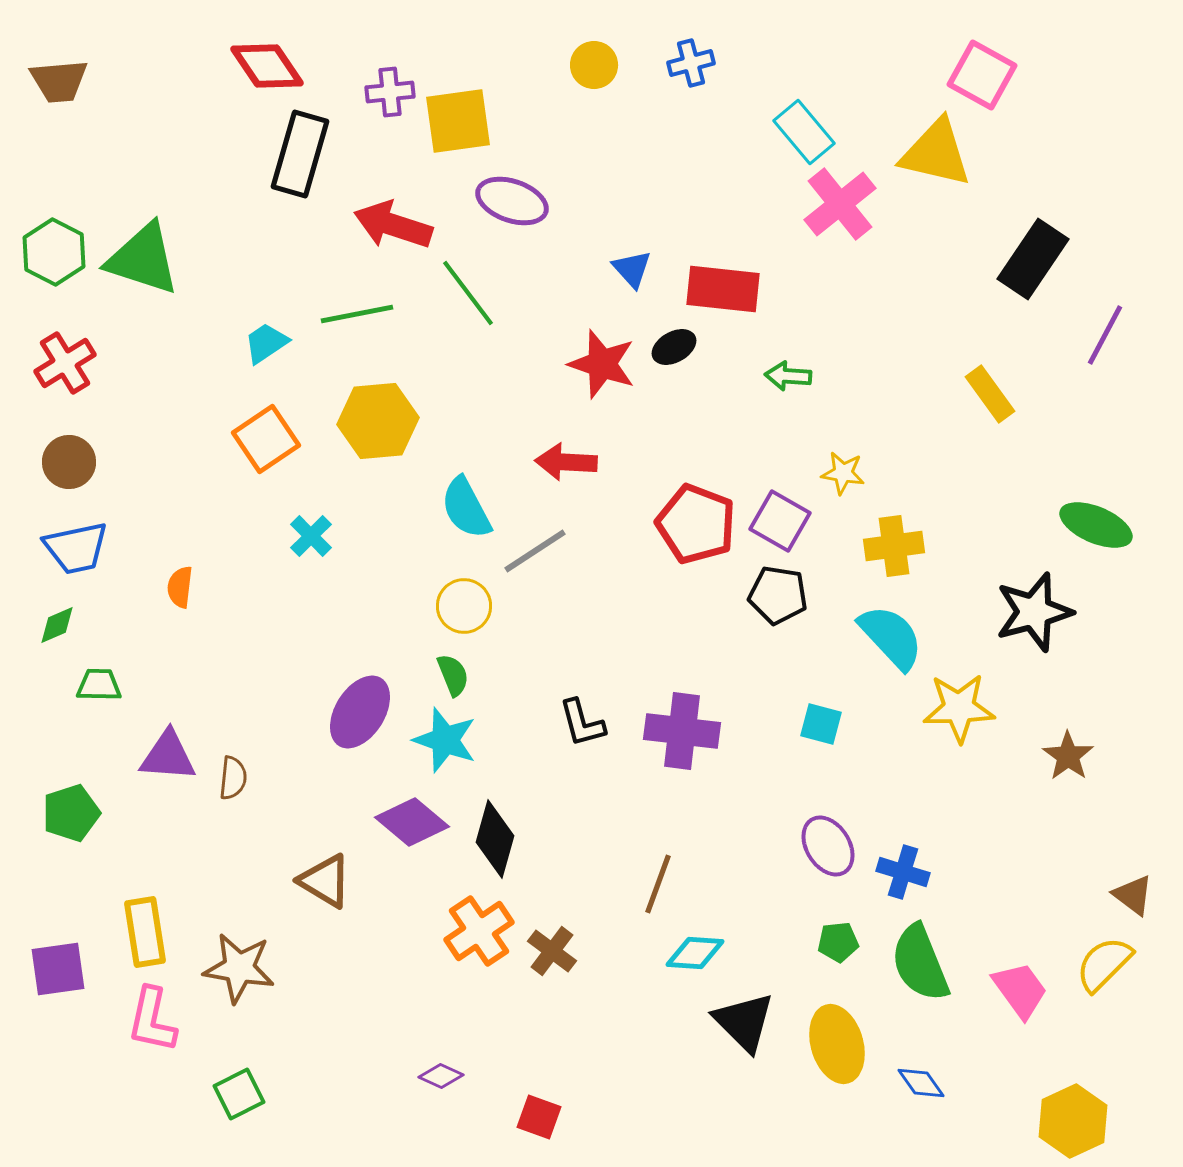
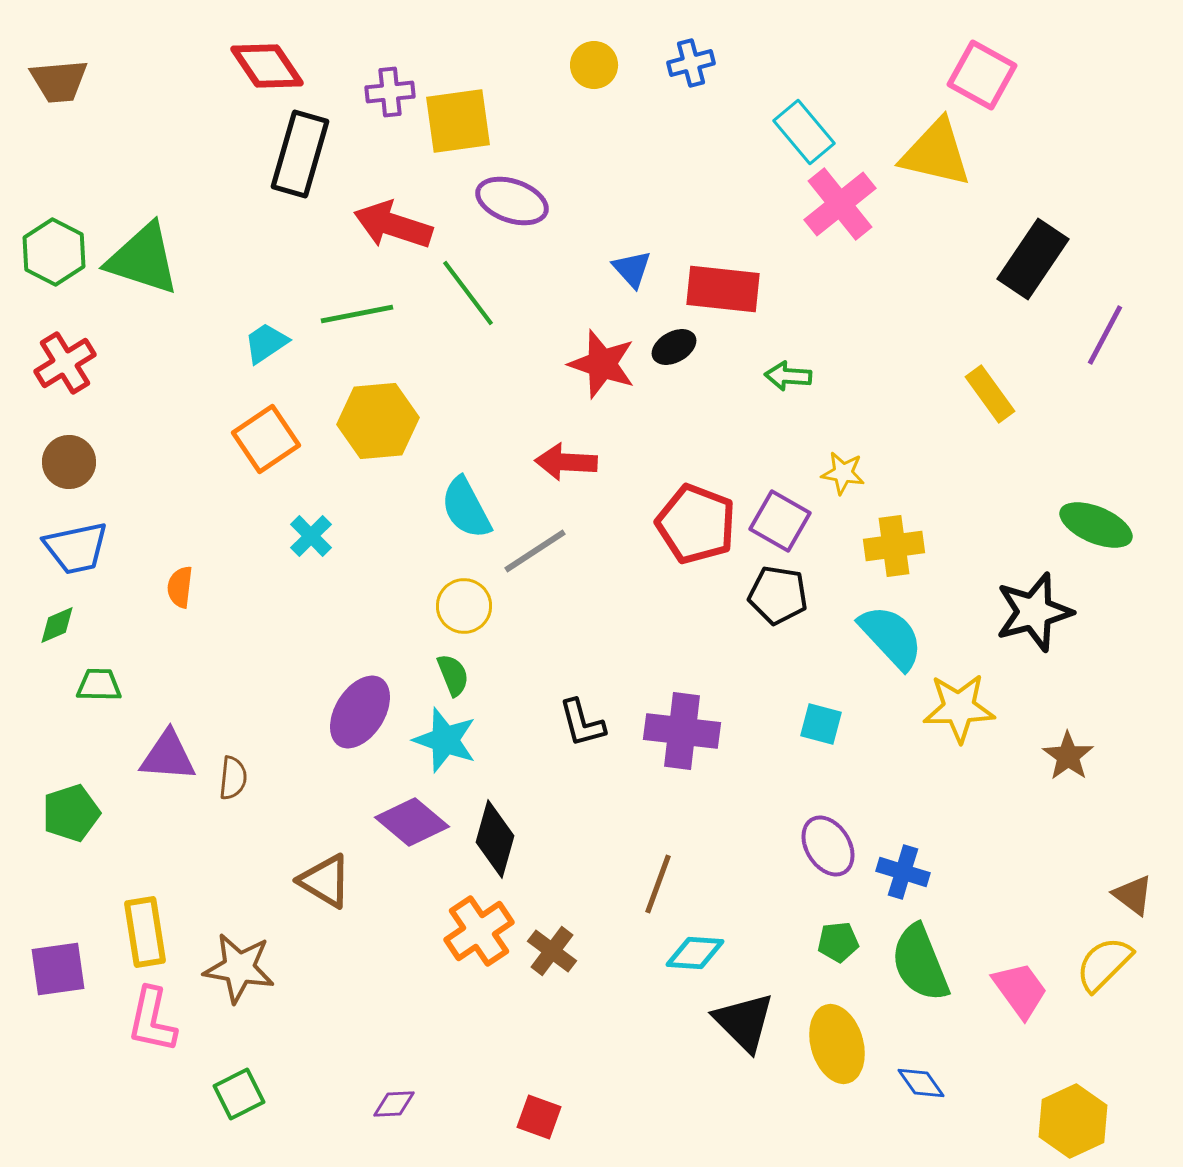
purple diamond at (441, 1076): moved 47 px left, 28 px down; rotated 27 degrees counterclockwise
